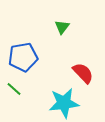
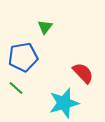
green triangle: moved 17 px left
green line: moved 2 px right, 1 px up
cyan star: rotated 8 degrees counterclockwise
